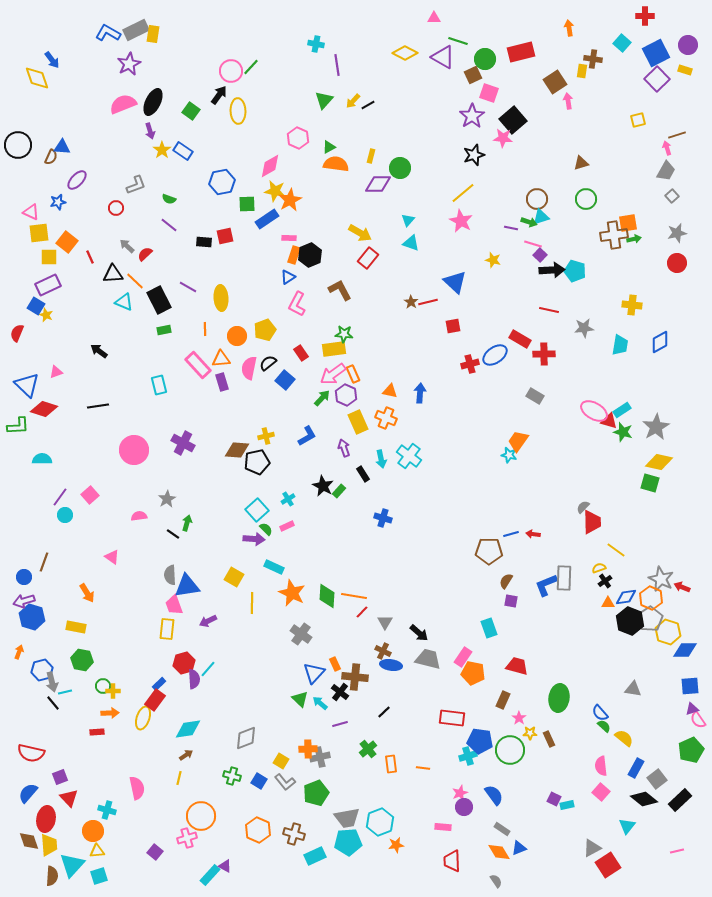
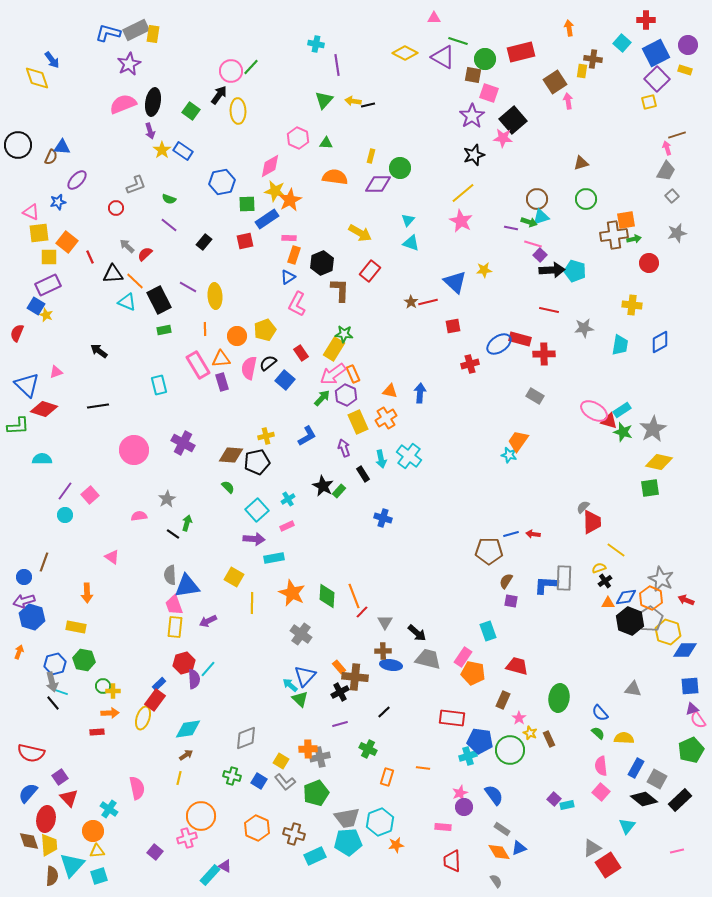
red cross at (645, 16): moved 1 px right, 4 px down
blue L-shape at (108, 33): rotated 15 degrees counterclockwise
brown square at (473, 75): rotated 36 degrees clockwise
yellow arrow at (353, 101): rotated 56 degrees clockwise
black ellipse at (153, 102): rotated 16 degrees counterclockwise
black line at (368, 105): rotated 16 degrees clockwise
yellow square at (638, 120): moved 11 px right, 18 px up
green triangle at (329, 147): moved 3 px left, 4 px up; rotated 32 degrees clockwise
orange semicircle at (336, 164): moved 1 px left, 13 px down
orange square at (628, 223): moved 2 px left, 3 px up
red square at (225, 236): moved 20 px right, 5 px down
black rectangle at (204, 242): rotated 56 degrees counterclockwise
black hexagon at (310, 255): moved 12 px right, 8 px down
red rectangle at (368, 258): moved 2 px right, 13 px down
yellow star at (493, 260): moved 9 px left, 10 px down; rotated 21 degrees counterclockwise
red circle at (677, 263): moved 28 px left
brown L-shape at (340, 290): rotated 30 degrees clockwise
yellow ellipse at (221, 298): moved 6 px left, 2 px up
cyan triangle at (124, 302): moved 3 px right
red rectangle at (520, 339): rotated 15 degrees counterclockwise
yellow rectangle at (334, 349): rotated 50 degrees counterclockwise
blue ellipse at (495, 355): moved 4 px right, 11 px up
pink rectangle at (198, 365): rotated 12 degrees clockwise
orange cross at (386, 418): rotated 35 degrees clockwise
gray star at (656, 427): moved 3 px left, 2 px down
brown diamond at (237, 450): moved 6 px left, 5 px down
green square at (650, 483): moved 5 px down; rotated 24 degrees counterclockwise
purple line at (60, 497): moved 5 px right, 6 px up
green semicircle at (266, 529): moved 38 px left, 42 px up
cyan rectangle at (274, 567): moved 9 px up; rotated 36 degrees counterclockwise
blue L-shape at (546, 585): rotated 25 degrees clockwise
red arrow at (682, 587): moved 4 px right, 13 px down
orange arrow at (87, 593): rotated 30 degrees clockwise
orange line at (354, 596): rotated 60 degrees clockwise
cyan rectangle at (489, 628): moved 1 px left, 3 px down
yellow rectangle at (167, 629): moved 8 px right, 2 px up
black arrow at (419, 633): moved 2 px left
brown cross at (383, 651): rotated 28 degrees counterclockwise
green hexagon at (82, 660): moved 2 px right
orange rectangle at (335, 664): moved 4 px right, 3 px down; rotated 16 degrees counterclockwise
blue hexagon at (42, 670): moved 13 px right, 6 px up
blue triangle at (314, 673): moved 9 px left, 3 px down
cyan line at (65, 692): moved 4 px left; rotated 32 degrees clockwise
black cross at (340, 692): rotated 24 degrees clockwise
cyan arrow at (320, 703): moved 30 px left, 18 px up
green semicircle at (604, 726): moved 6 px left, 7 px down
yellow star at (530, 733): rotated 24 degrees clockwise
yellow semicircle at (624, 738): rotated 36 degrees counterclockwise
green cross at (368, 749): rotated 24 degrees counterclockwise
orange rectangle at (391, 764): moved 4 px left, 13 px down; rotated 24 degrees clockwise
purple square at (60, 777): rotated 14 degrees counterclockwise
gray square at (657, 779): rotated 24 degrees counterclockwise
purple square at (554, 799): rotated 16 degrees clockwise
cyan cross at (107, 810): moved 2 px right, 1 px up; rotated 18 degrees clockwise
orange hexagon at (258, 830): moved 1 px left, 2 px up
